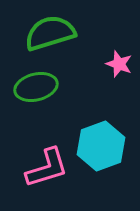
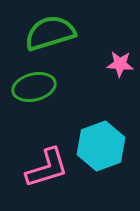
pink star: moved 1 px right; rotated 16 degrees counterclockwise
green ellipse: moved 2 px left
